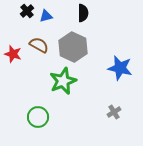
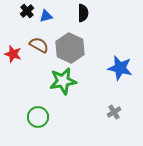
gray hexagon: moved 3 px left, 1 px down
green star: rotated 12 degrees clockwise
